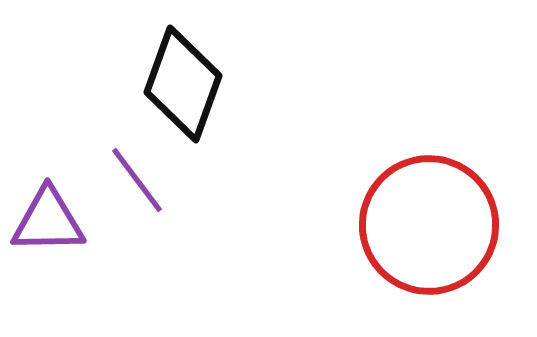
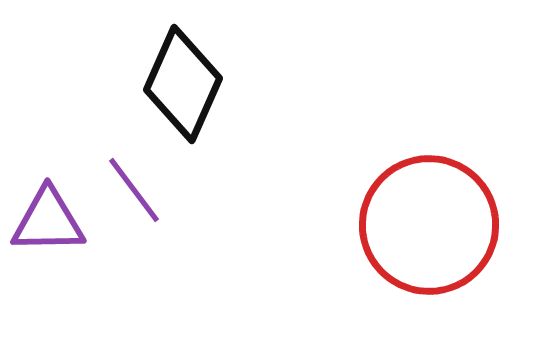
black diamond: rotated 4 degrees clockwise
purple line: moved 3 px left, 10 px down
